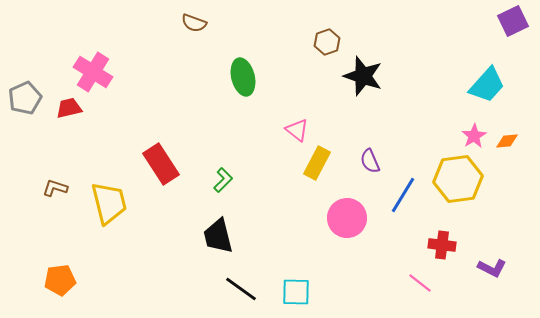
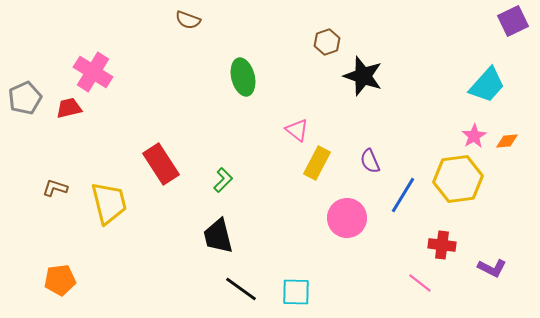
brown semicircle: moved 6 px left, 3 px up
